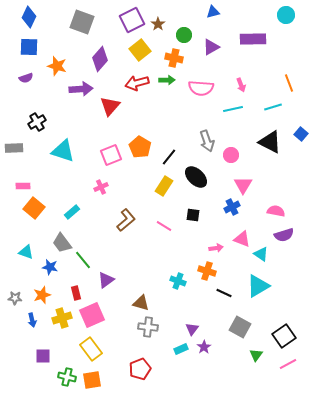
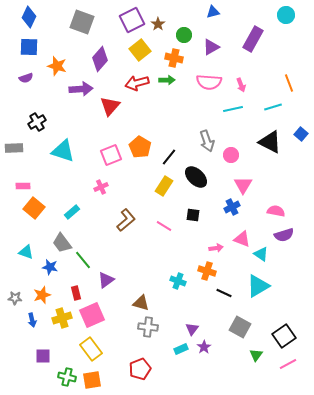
purple rectangle at (253, 39): rotated 60 degrees counterclockwise
pink semicircle at (201, 88): moved 8 px right, 6 px up
